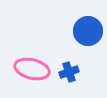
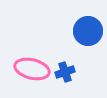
blue cross: moved 4 px left
